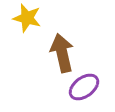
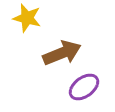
brown arrow: rotated 81 degrees clockwise
